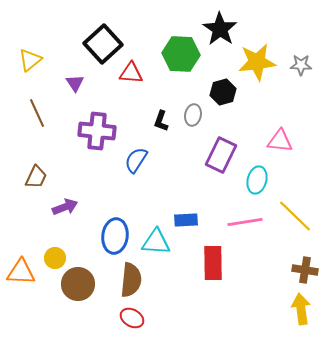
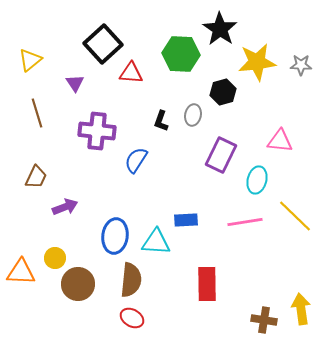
brown line: rotated 8 degrees clockwise
red rectangle: moved 6 px left, 21 px down
brown cross: moved 41 px left, 50 px down
